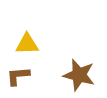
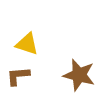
yellow triangle: rotated 20 degrees clockwise
